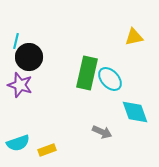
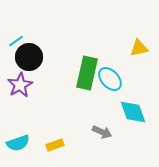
yellow triangle: moved 5 px right, 11 px down
cyan line: rotated 42 degrees clockwise
purple star: rotated 25 degrees clockwise
cyan diamond: moved 2 px left
yellow rectangle: moved 8 px right, 5 px up
